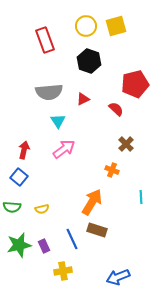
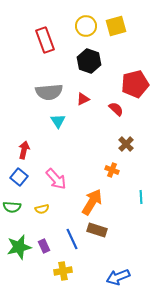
pink arrow: moved 8 px left, 30 px down; rotated 85 degrees clockwise
green star: moved 2 px down
